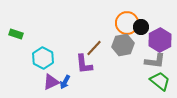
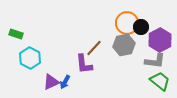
gray hexagon: moved 1 px right
cyan hexagon: moved 13 px left
